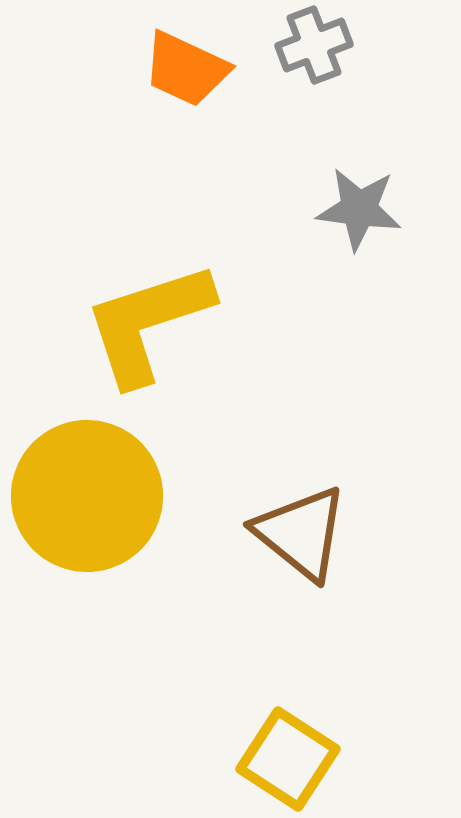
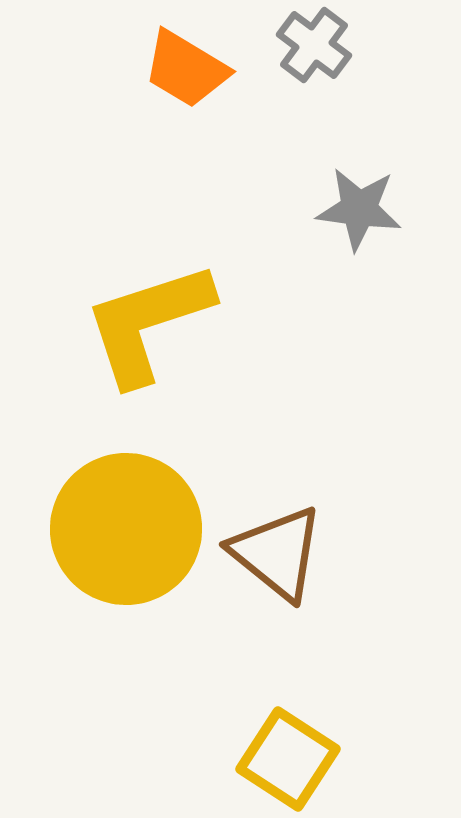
gray cross: rotated 32 degrees counterclockwise
orange trapezoid: rotated 6 degrees clockwise
yellow circle: moved 39 px right, 33 px down
brown triangle: moved 24 px left, 20 px down
